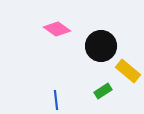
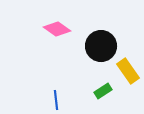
yellow rectangle: rotated 15 degrees clockwise
